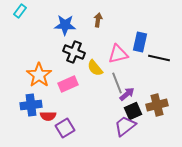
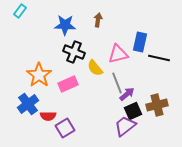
blue cross: moved 3 px left, 1 px up; rotated 30 degrees counterclockwise
